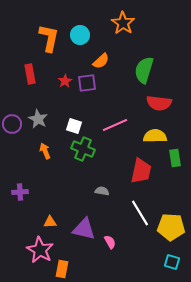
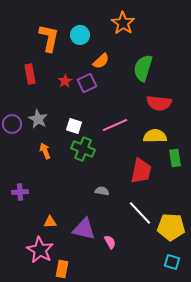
green semicircle: moved 1 px left, 2 px up
purple square: rotated 18 degrees counterclockwise
white line: rotated 12 degrees counterclockwise
